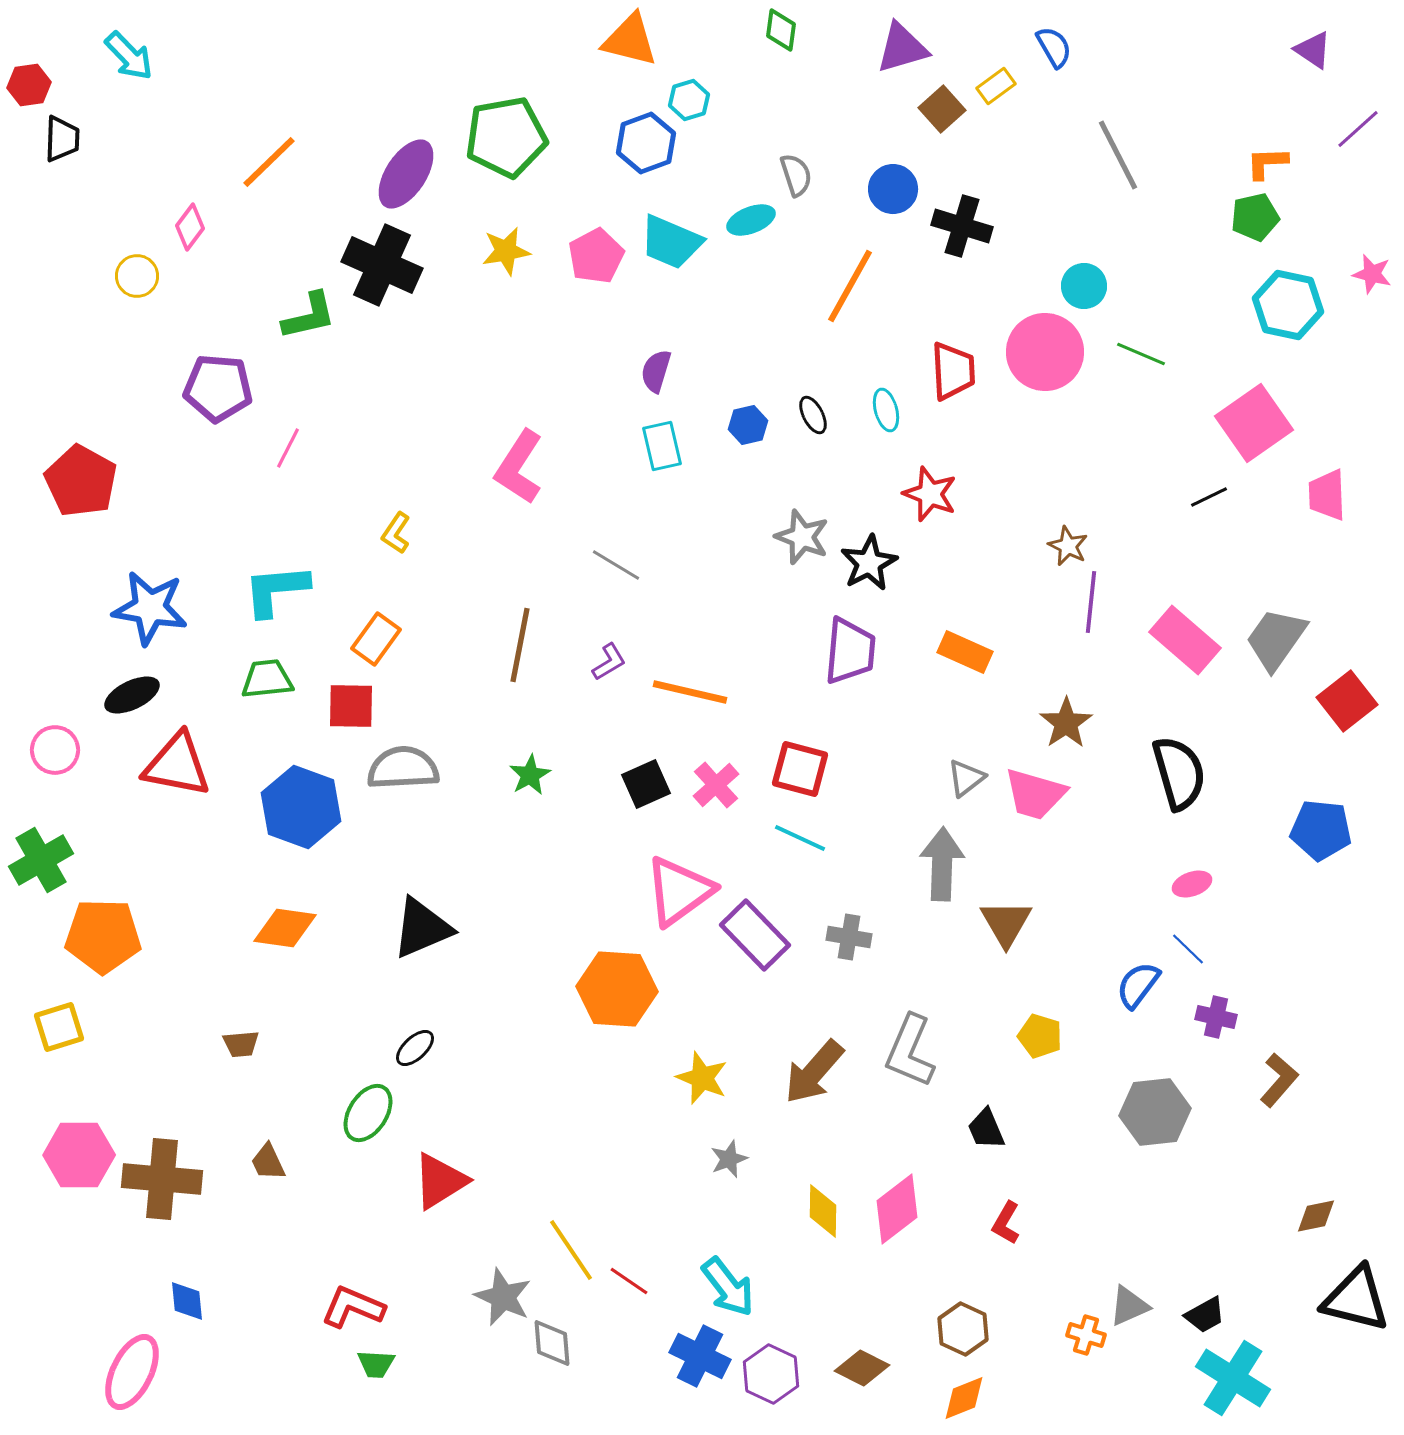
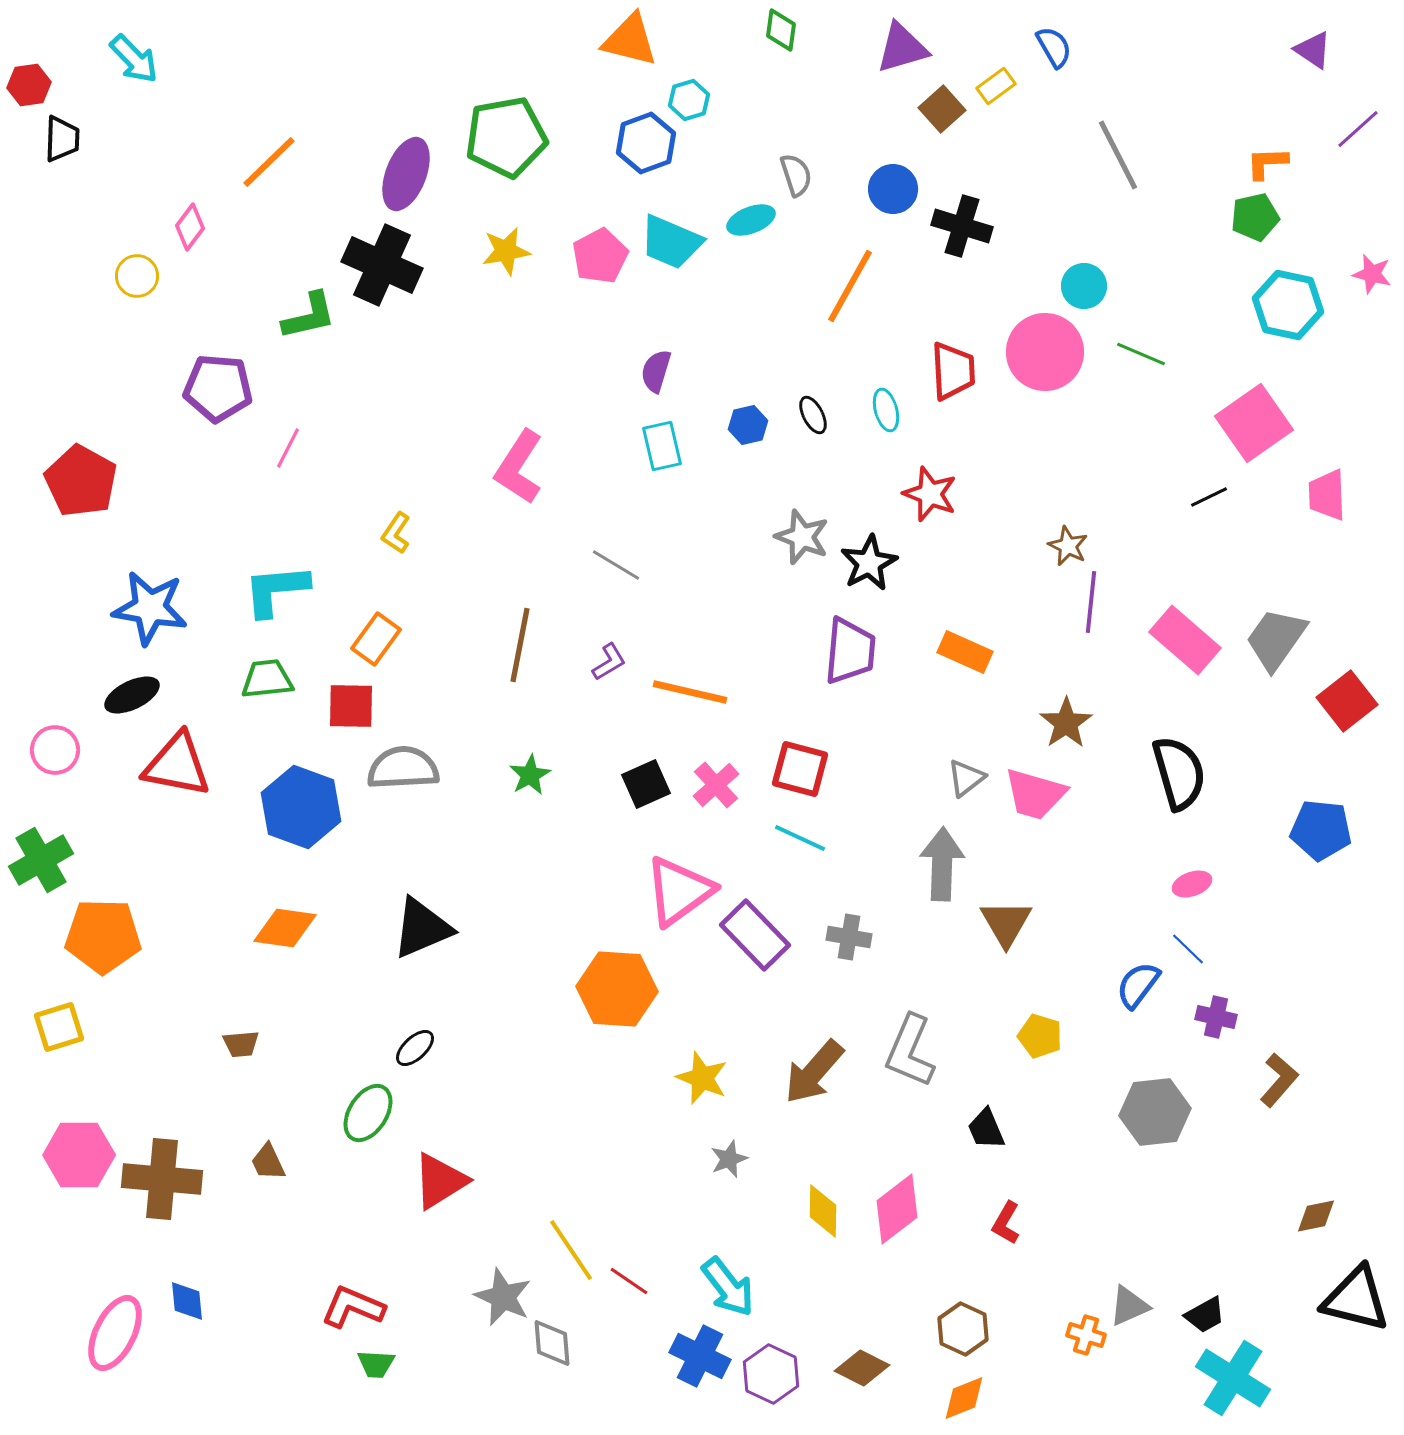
cyan arrow at (129, 56): moved 5 px right, 3 px down
purple ellipse at (406, 174): rotated 12 degrees counterclockwise
pink pentagon at (596, 256): moved 4 px right
pink ellipse at (132, 1372): moved 17 px left, 39 px up
